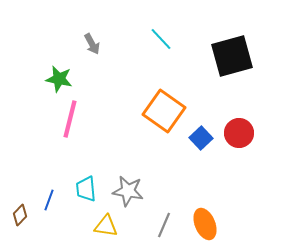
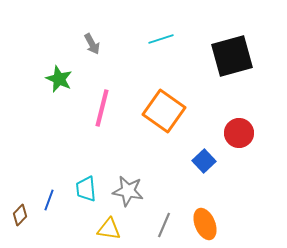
cyan line: rotated 65 degrees counterclockwise
green star: rotated 12 degrees clockwise
pink line: moved 32 px right, 11 px up
blue square: moved 3 px right, 23 px down
yellow triangle: moved 3 px right, 3 px down
